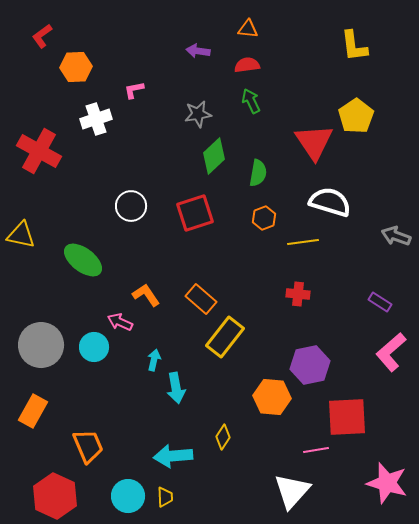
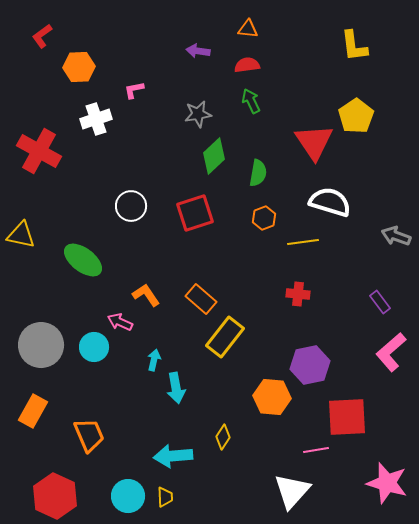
orange hexagon at (76, 67): moved 3 px right
purple rectangle at (380, 302): rotated 20 degrees clockwise
orange trapezoid at (88, 446): moved 1 px right, 11 px up
